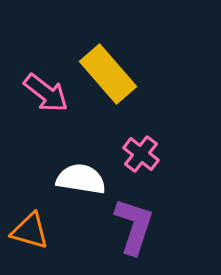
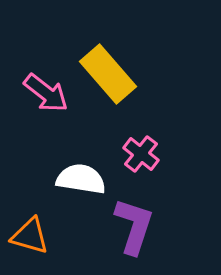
orange triangle: moved 5 px down
